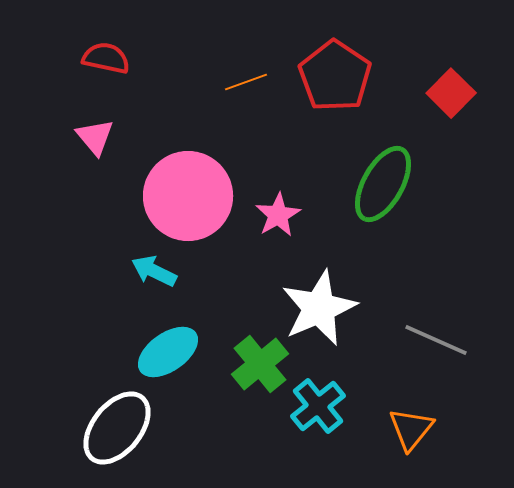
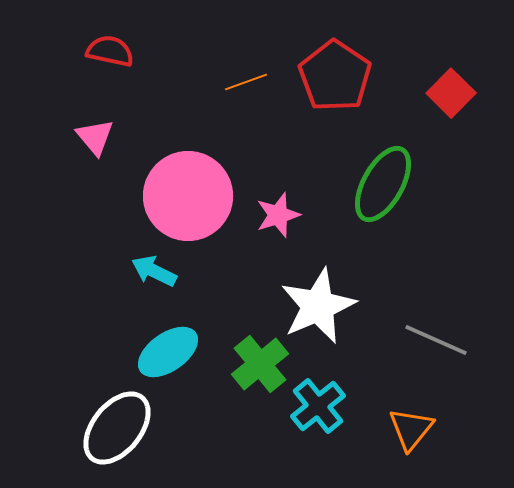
red semicircle: moved 4 px right, 7 px up
pink star: rotated 12 degrees clockwise
white star: moved 1 px left, 2 px up
